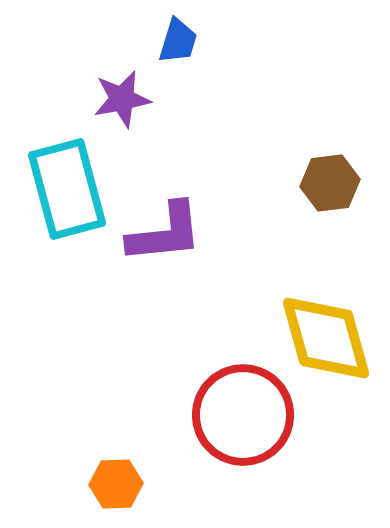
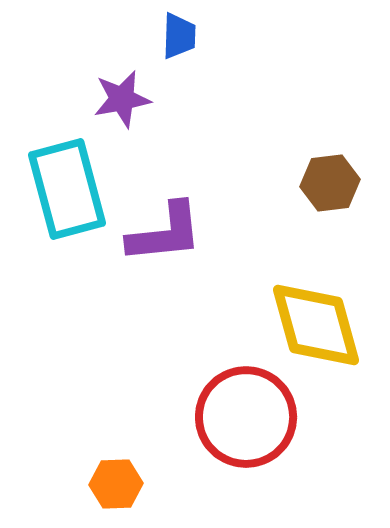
blue trapezoid: moved 1 px right, 5 px up; rotated 15 degrees counterclockwise
yellow diamond: moved 10 px left, 13 px up
red circle: moved 3 px right, 2 px down
